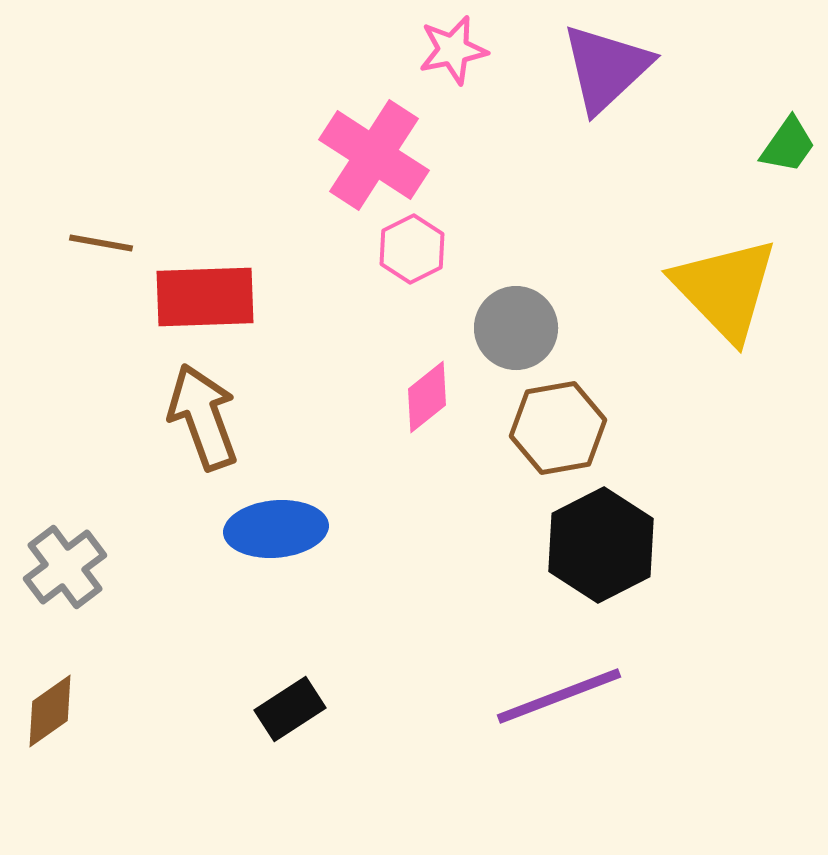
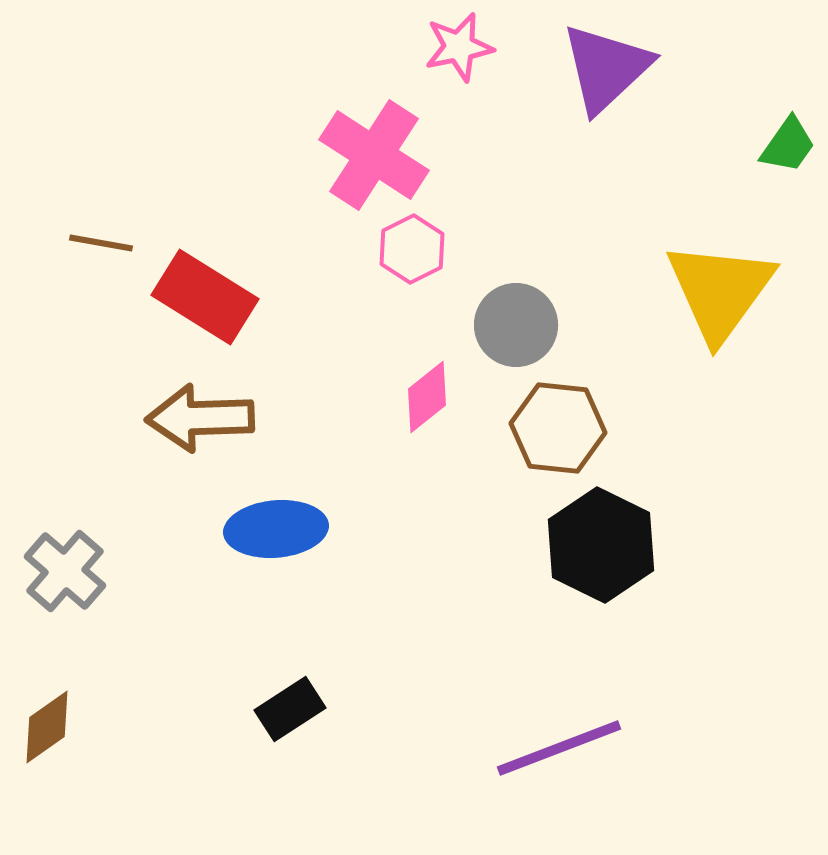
pink star: moved 6 px right, 3 px up
yellow triangle: moved 5 px left, 2 px down; rotated 20 degrees clockwise
red rectangle: rotated 34 degrees clockwise
gray circle: moved 3 px up
brown arrow: moved 3 px left, 1 px down; rotated 72 degrees counterclockwise
brown hexagon: rotated 16 degrees clockwise
black hexagon: rotated 7 degrees counterclockwise
gray cross: moved 4 px down; rotated 12 degrees counterclockwise
purple line: moved 52 px down
brown diamond: moved 3 px left, 16 px down
